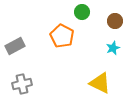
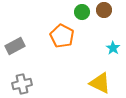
brown circle: moved 11 px left, 11 px up
cyan star: rotated 16 degrees counterclockwise
